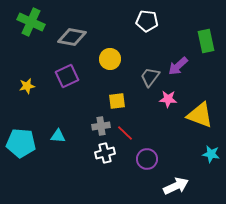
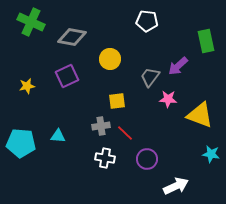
white cross: moved 5 px down; rotated 24 degrees clockwise
